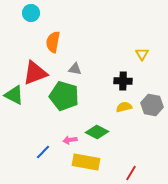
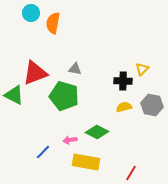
orange semicircle: moved 19 px up
yellow triangle: moved 15 px down; rotated 16 degrees clockwise
